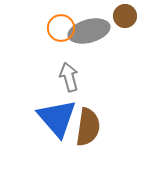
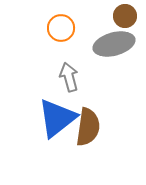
gray ellipse: moved 25 px right, 13 px down
blue triangle: rotated 33 degrees clockwise
